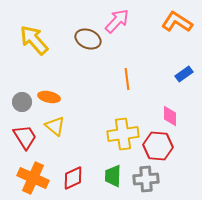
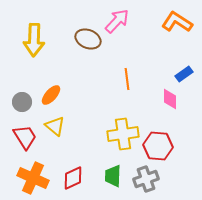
yellow arrow: rotated 136 degrees counterclockwise
orange ellipse: moved 2 px right, 2 px up; rotated 60 degrees counterclockwise
pink diamond: moved 17 px up
gray cross: rotated 15 degrees counterclockwise
